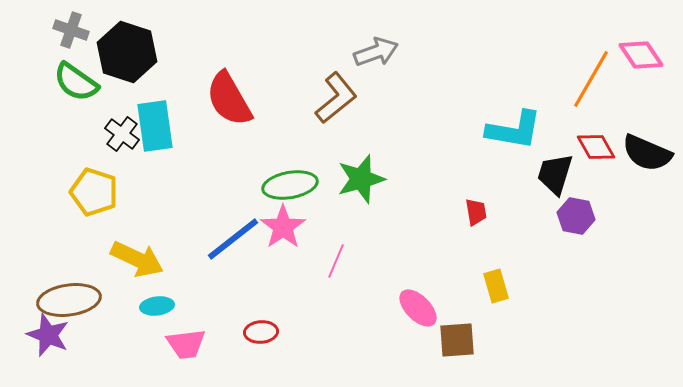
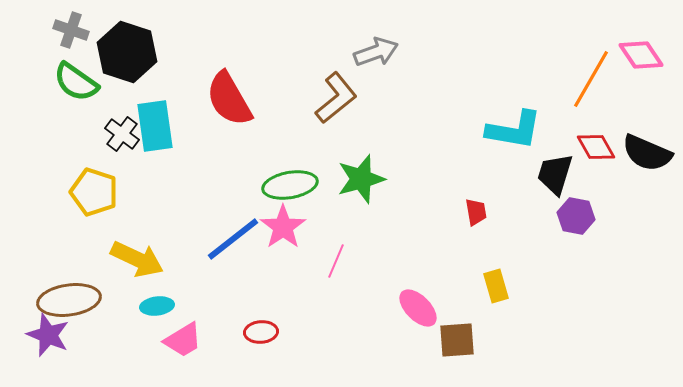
pink trapezoid: moved 3 px left, 4 px up; rotated 24 degrees counterclockwise
